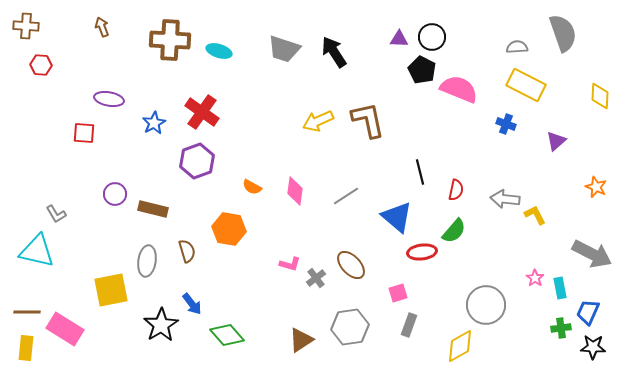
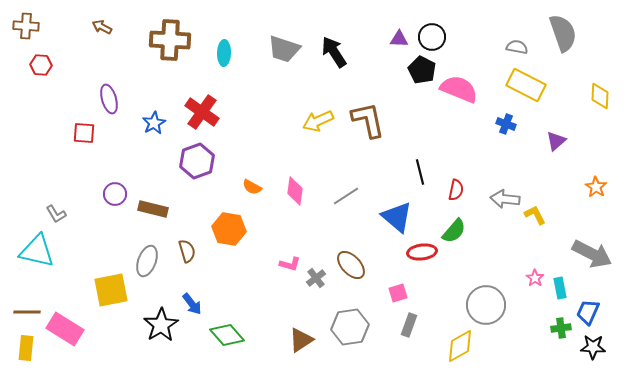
brown arrow at (102, 27): rotated 42 degrees counterclockwise
gray semicircle at (517, 47): rotated 15 degrees clockwise
cyan ellipse at (219, 51): moved 5 px right, 2 px down; rotated 75 degrees clockwise
purple ellipse at (109, 99): rotated 64 degrees clockwise
orange star at (596, 187): rotated 10 degrees clockwise
gray ellipse at (147, 261): rotated 12 degrees clockwise
